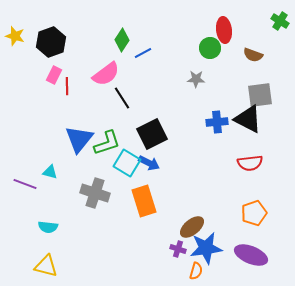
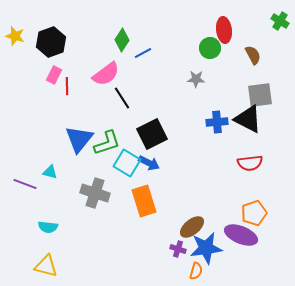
brown semicircle: rotated 138 degrees counterclockwise
purple ellipse: moved 10 px left, 20 px up
